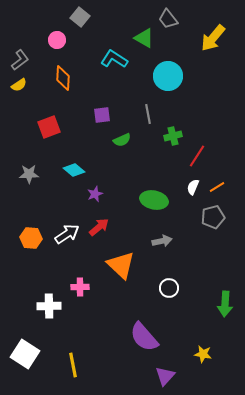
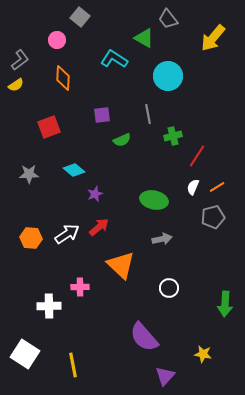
yellow semicircle: moved 3 px left
gray arrow: moved 2 px up
